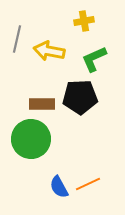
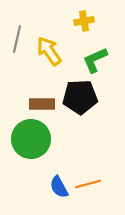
yellow arrow: rotated 44 degrees clockwise
green L-shape: moved 1 px right, 1 px down
orange line: rotated 10 degrees clockwise
